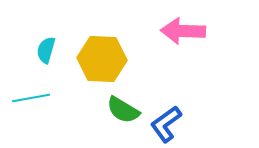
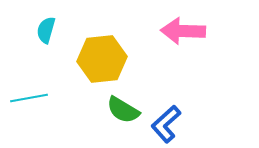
cyan semicircle: moved 20 px up
yellow hexagon: rotated 9 degrees counterclockwise
cyan line: moved 2 px left
blue L-shape: rotated 6 degrees counterclockwise
